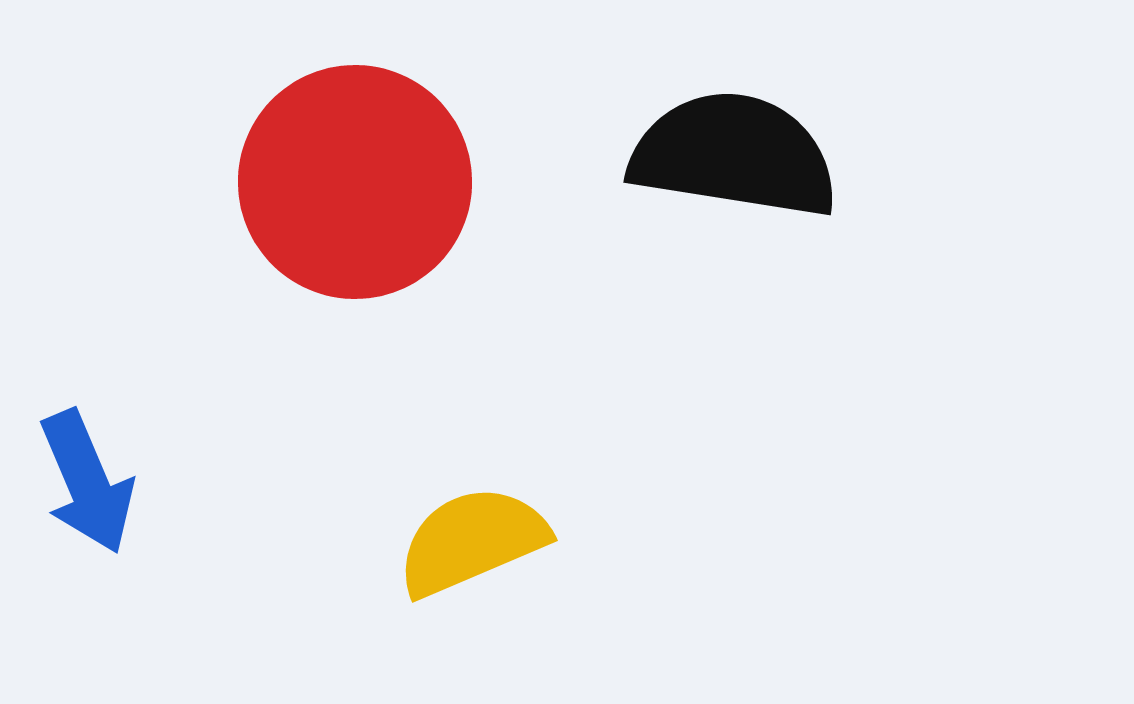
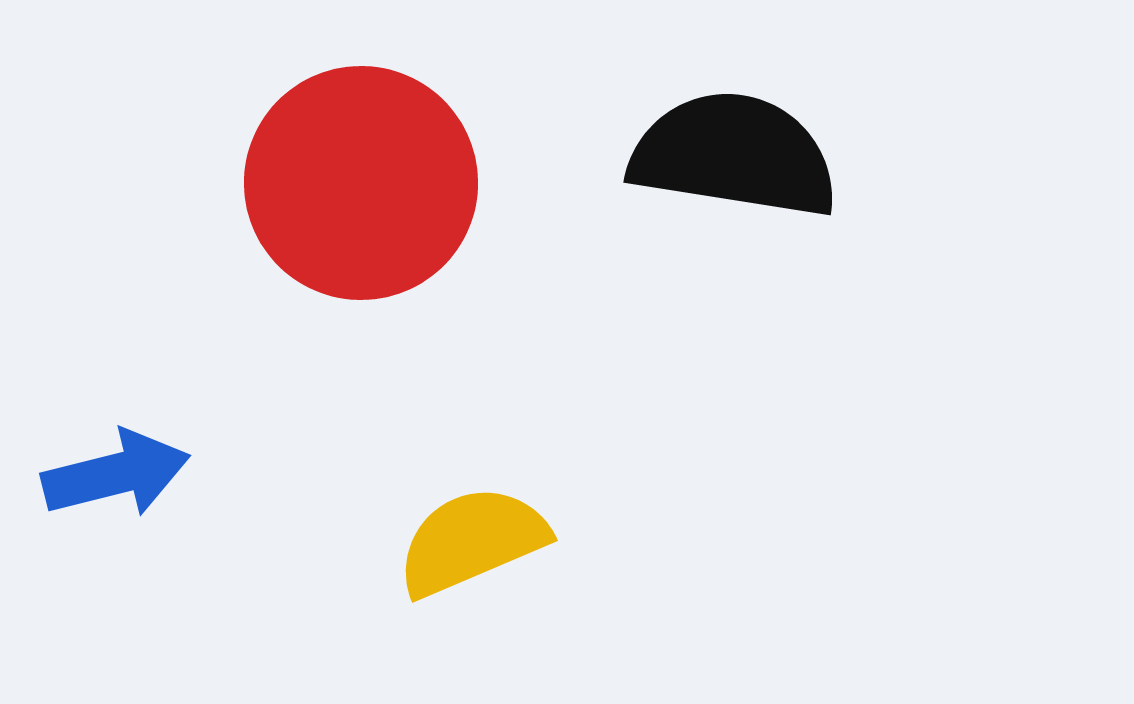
red circle: moved 6 px right, 1 px down
blue arrow: moved 29 px right, 8 px up; rotated 81 degrees counterclockwise
